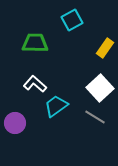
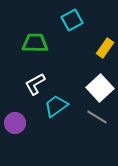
white L-shape: rotated 70 degrees counterclockwise
gray line: moved 2 px right
